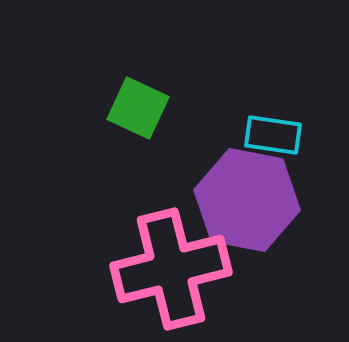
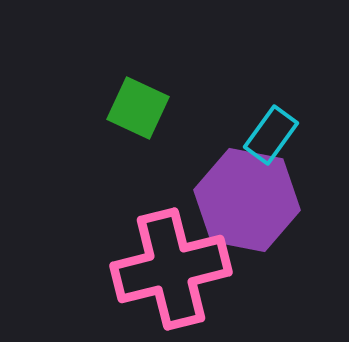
cyan rectangle: moved 2 px left; rotated 62 degrees counterclockwise
